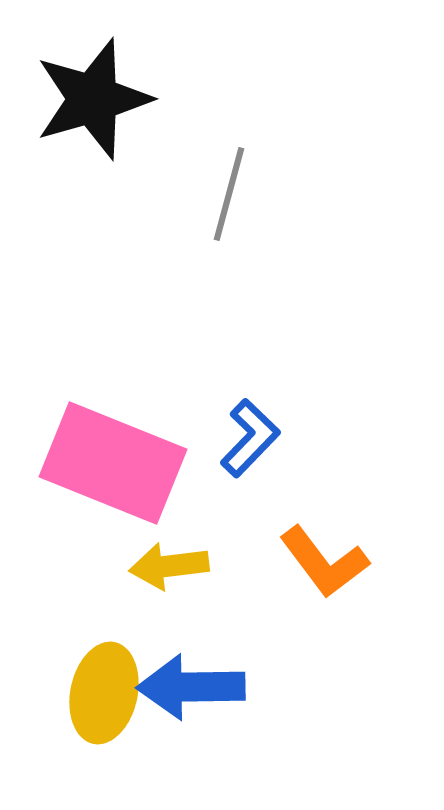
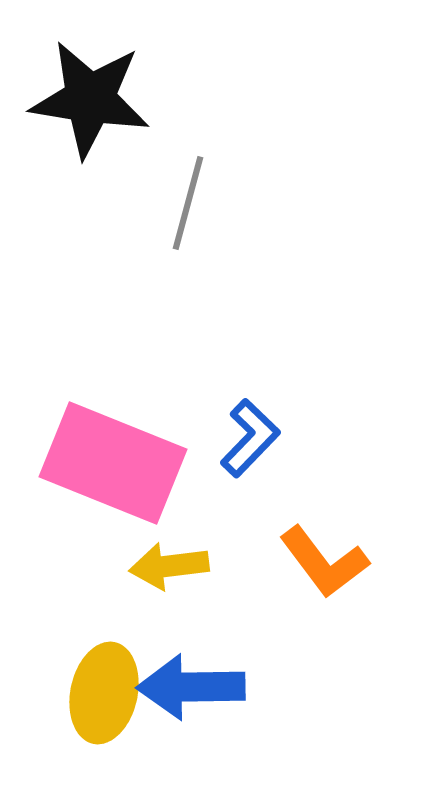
black star: moved 3 px left; rotated 25 degrees clockwise
gray line: moved 41 px left, 9 px down
